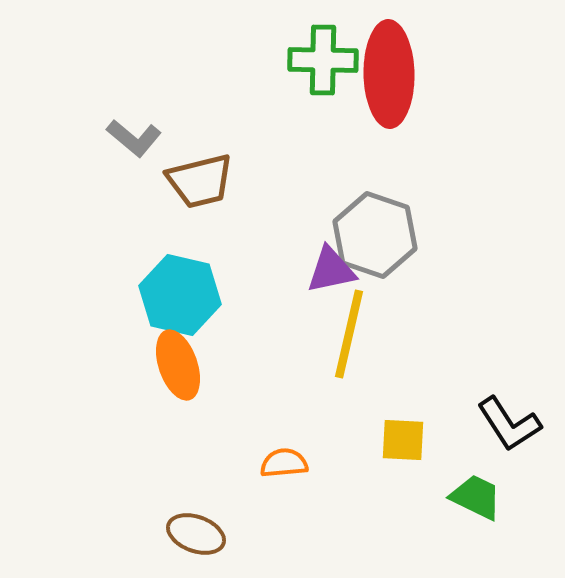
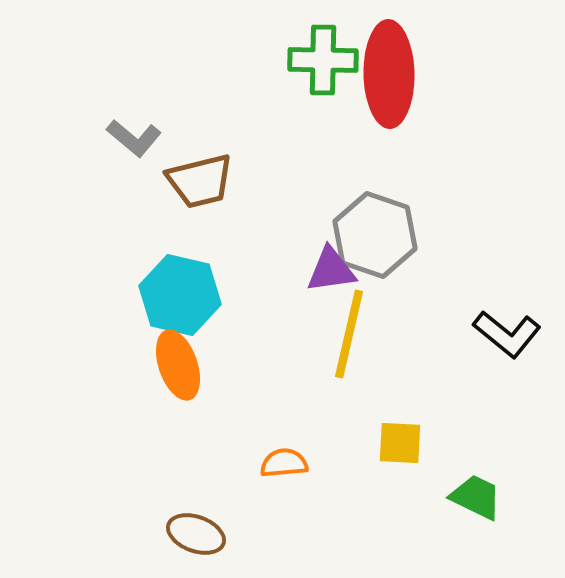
purple triangle: rotated 4 degrees clockwise
black L-shape: moved 2 px left, 90 px up; rotated 18 degrees counterclockwise
yellow square: moved 3 px left, 3 px down
